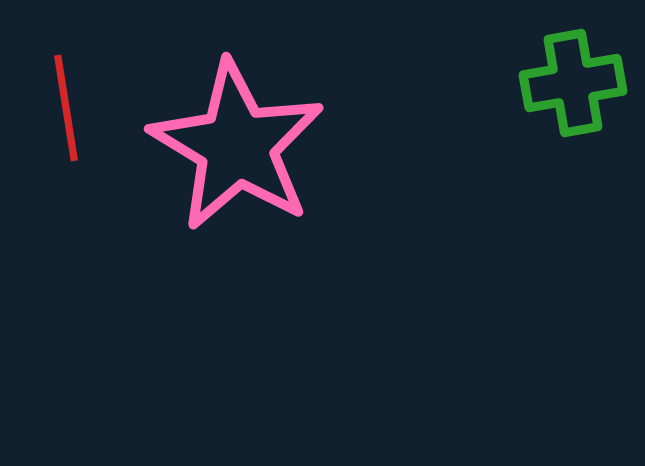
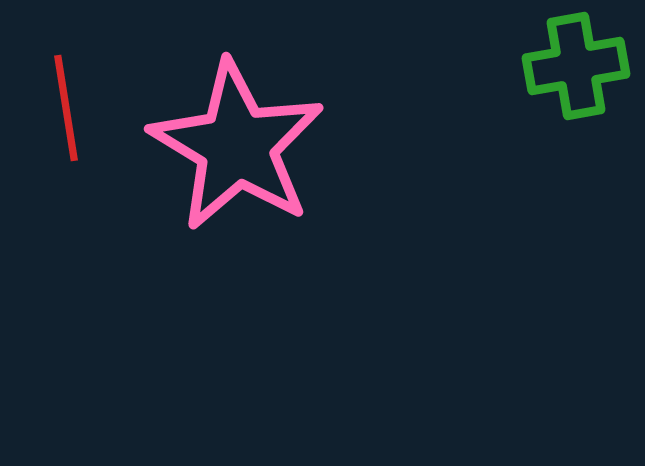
green cross: moved 3 px right, 17 px up
